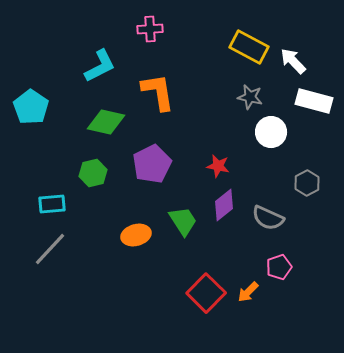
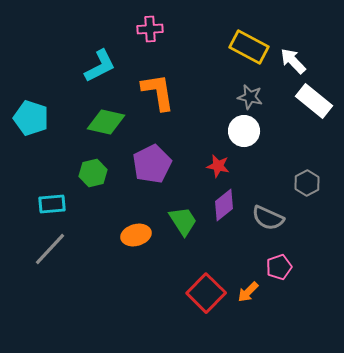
white rectangle: rotated 24 degrees clockwise
cyan pentagon: moved 11 px down; rotated 16 degrees counterclockwise
white circle: moved 27 px left, 1 px up
